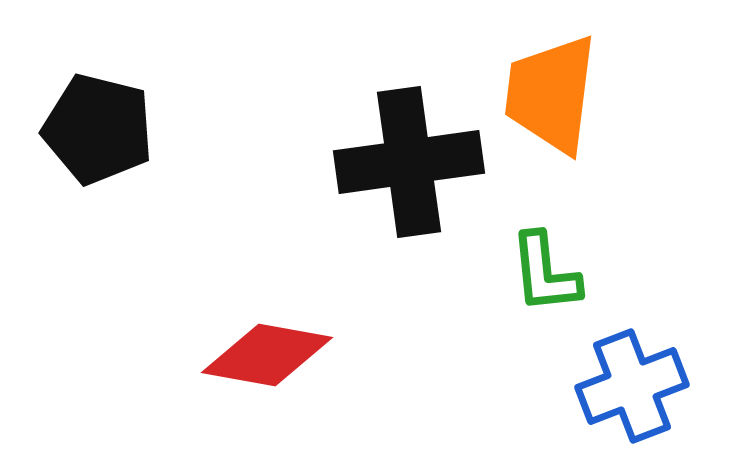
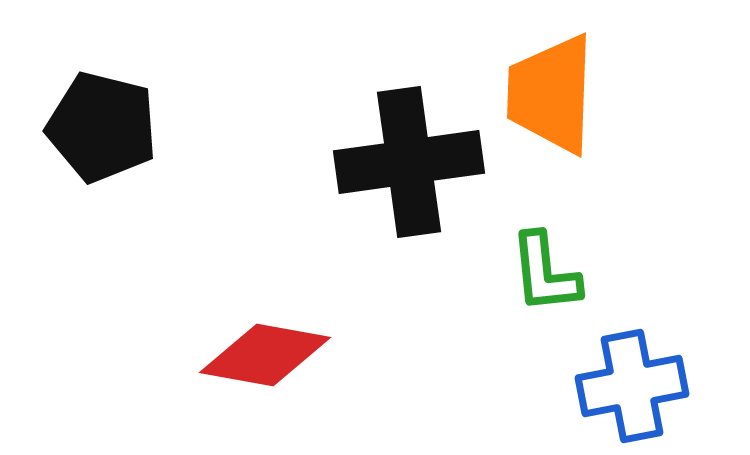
orange trapezoid: rotated 5 degrees counterclockwise
black pentagon: moved 4 px right, 2 px up
red diamond: moved 2 px left
blue cross: rotated 10 degrees clockwise
